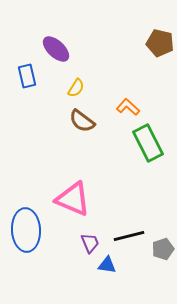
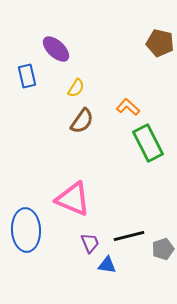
brown semicircle: rotated 92 degrees counterclockwise
